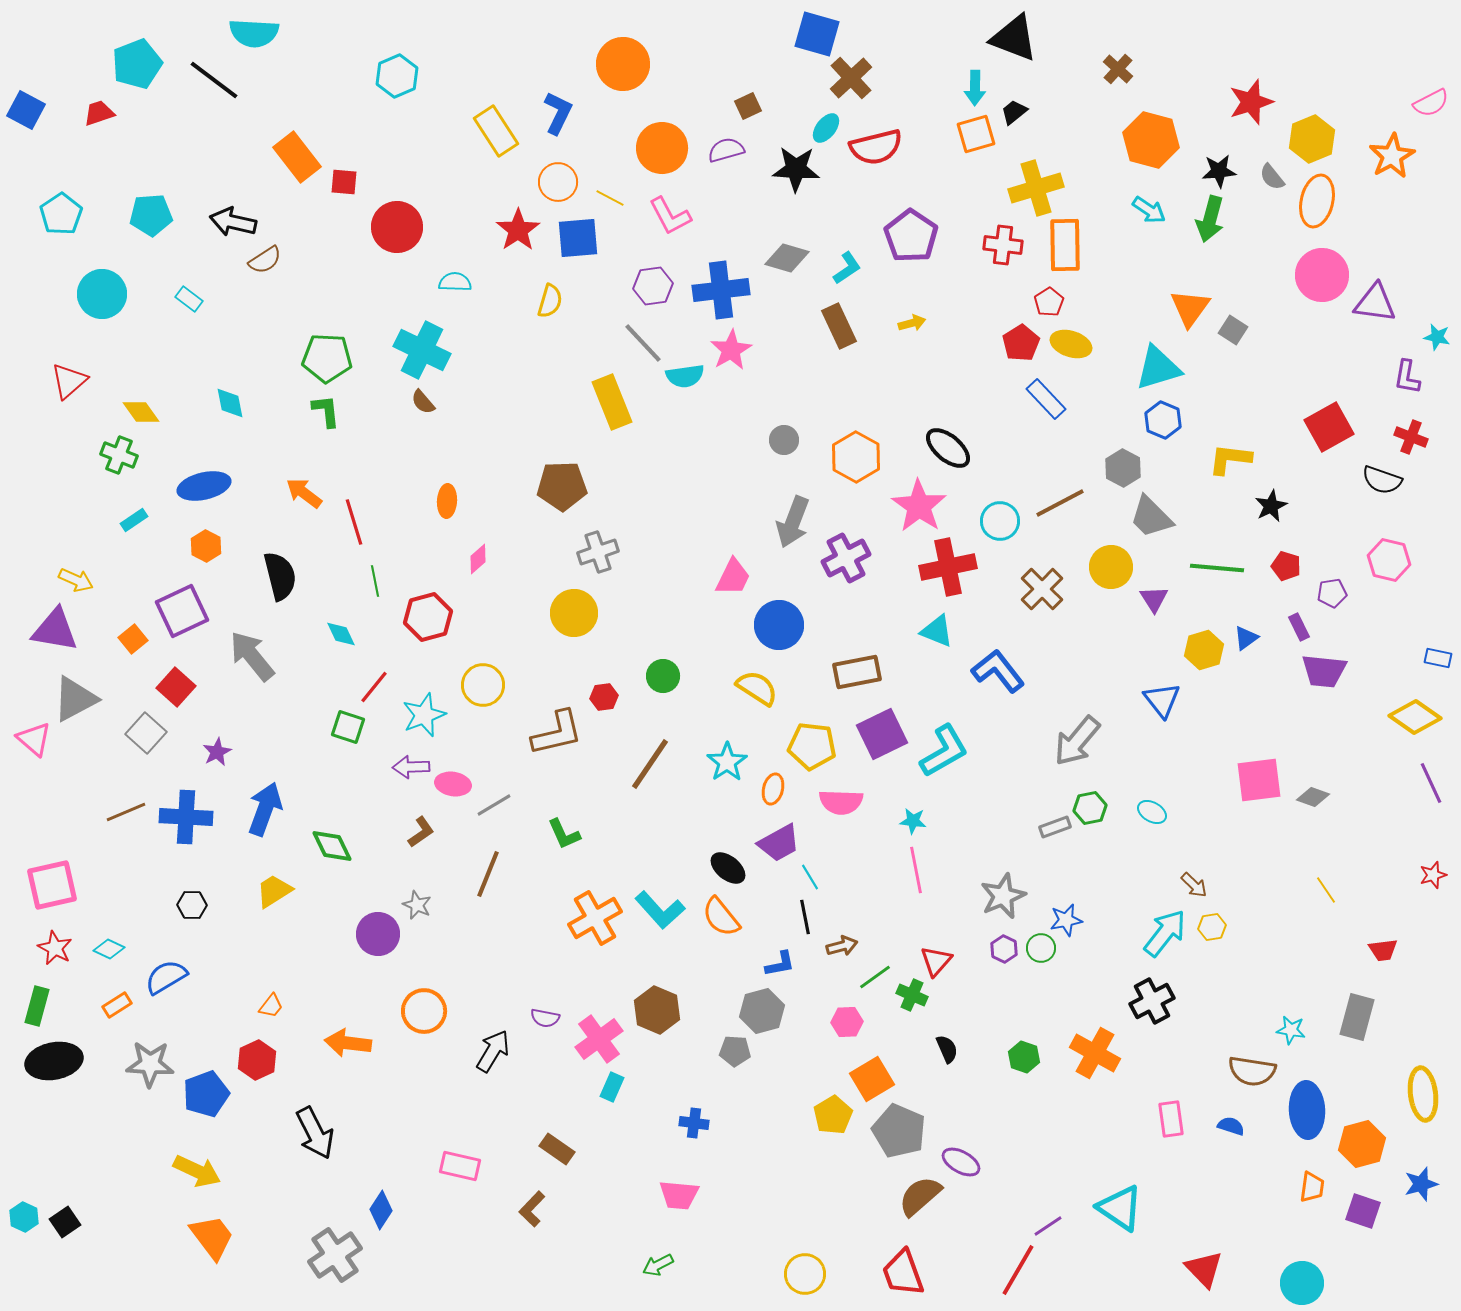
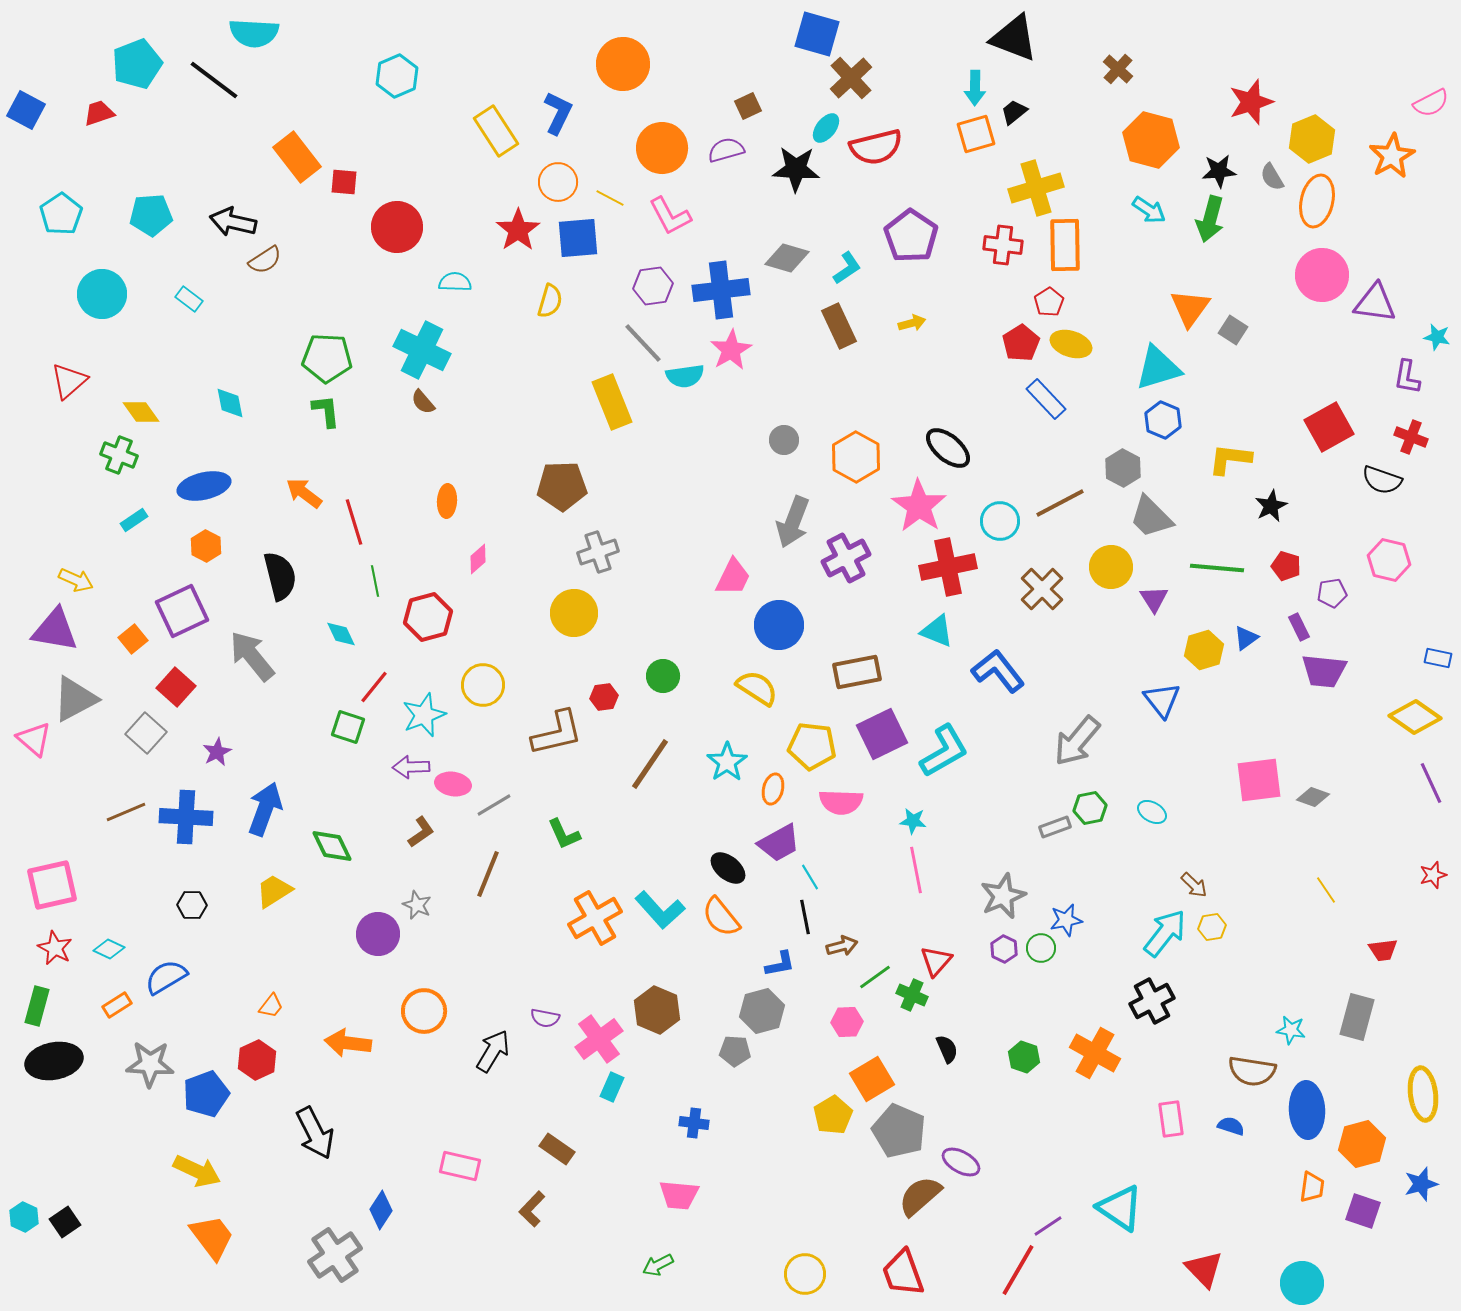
gray semicircle at (1272, 177): rotated 8 degrees clockwise
